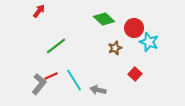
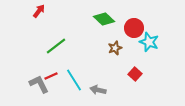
gray L-shape: rotated 65 degrees counterclockwise
